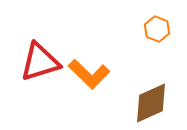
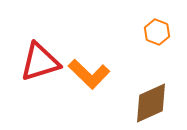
orange hexagon: moved 3 px down
